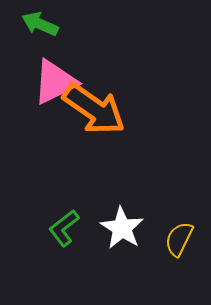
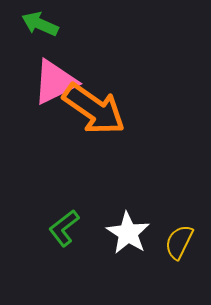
white star: moved 6 px right, 5 px down
yellow semicircle: moved 3 px down
